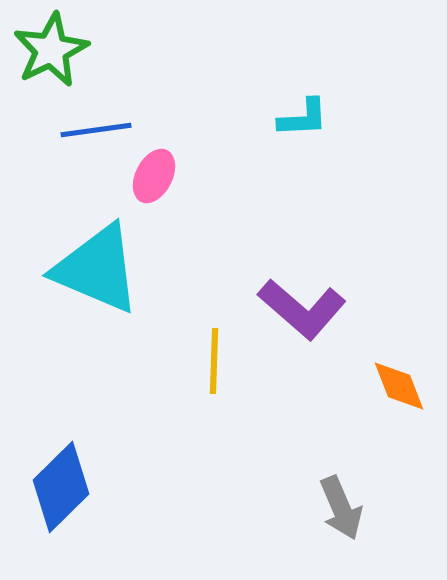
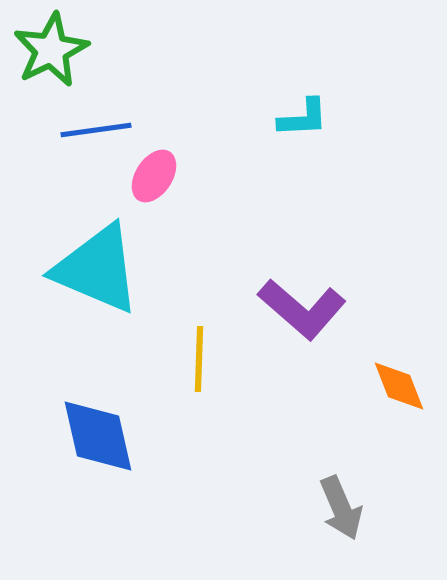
pink ellipse: rotated 6 degrees clockwise
yellow line: moved 15 px left, 2 px up
blue diamond: moved 37 px right, 51 px up; rotated 58 degrees counterclockwise
